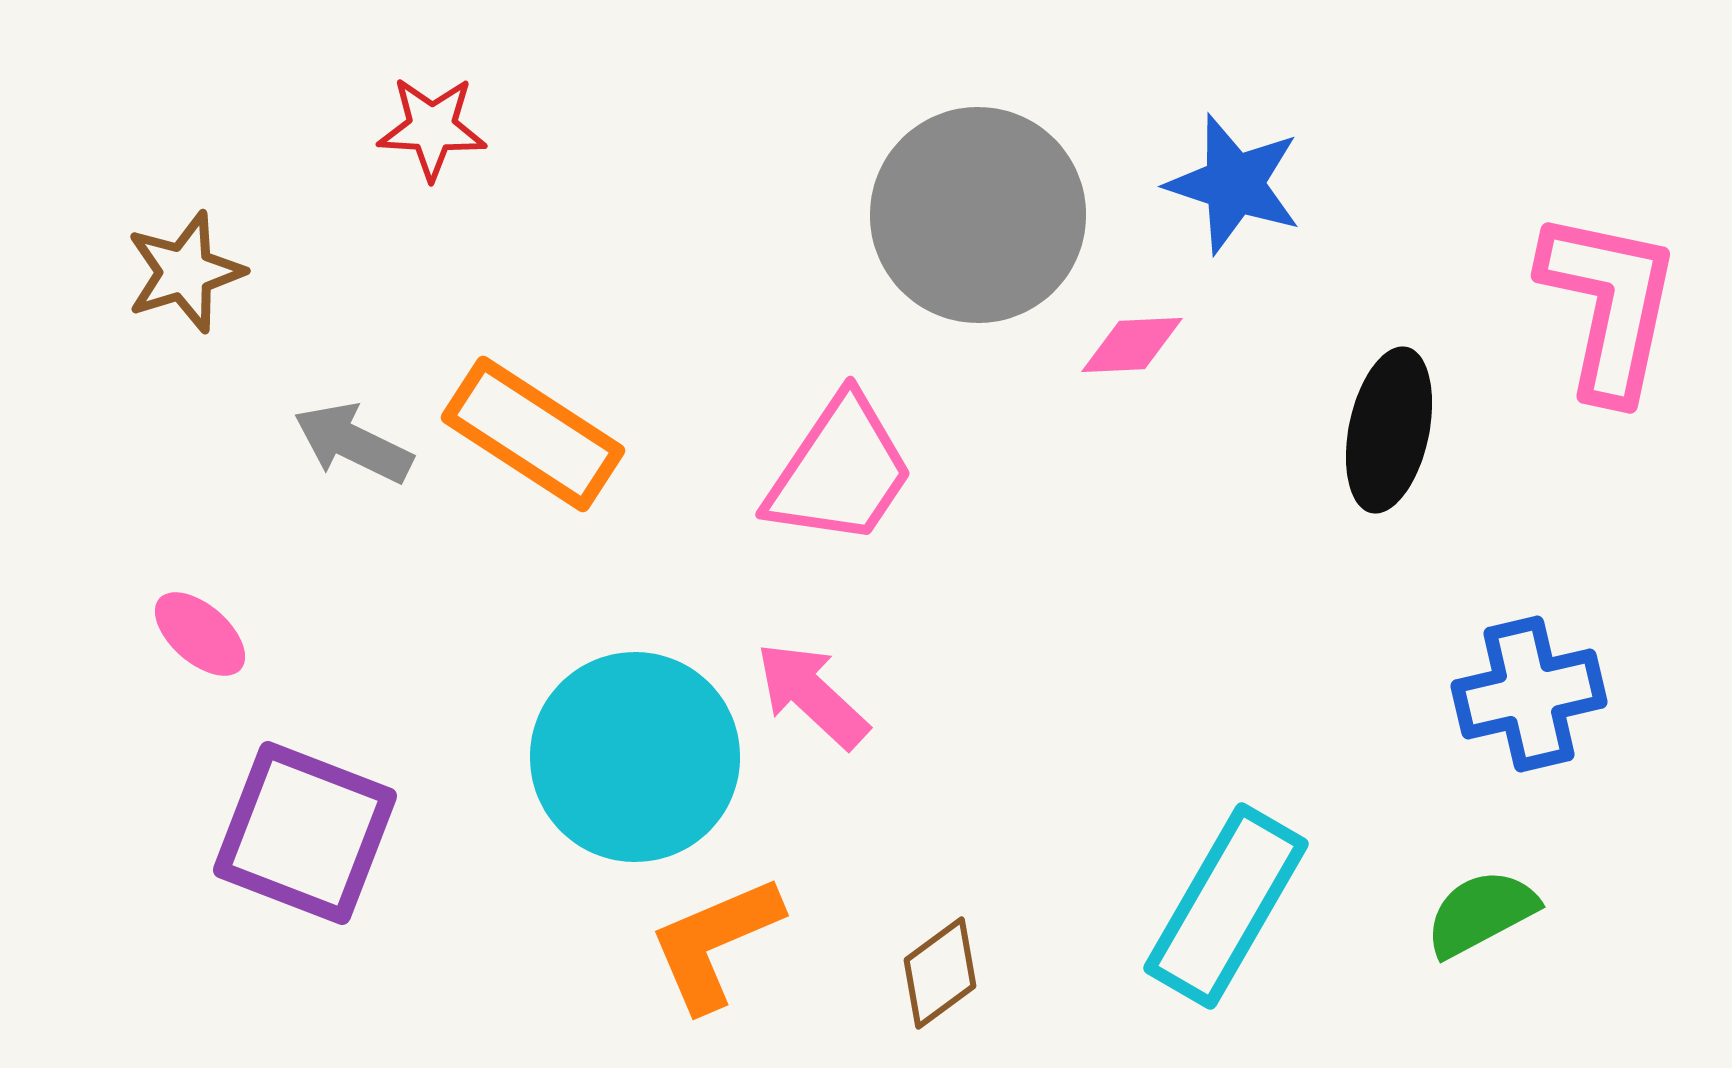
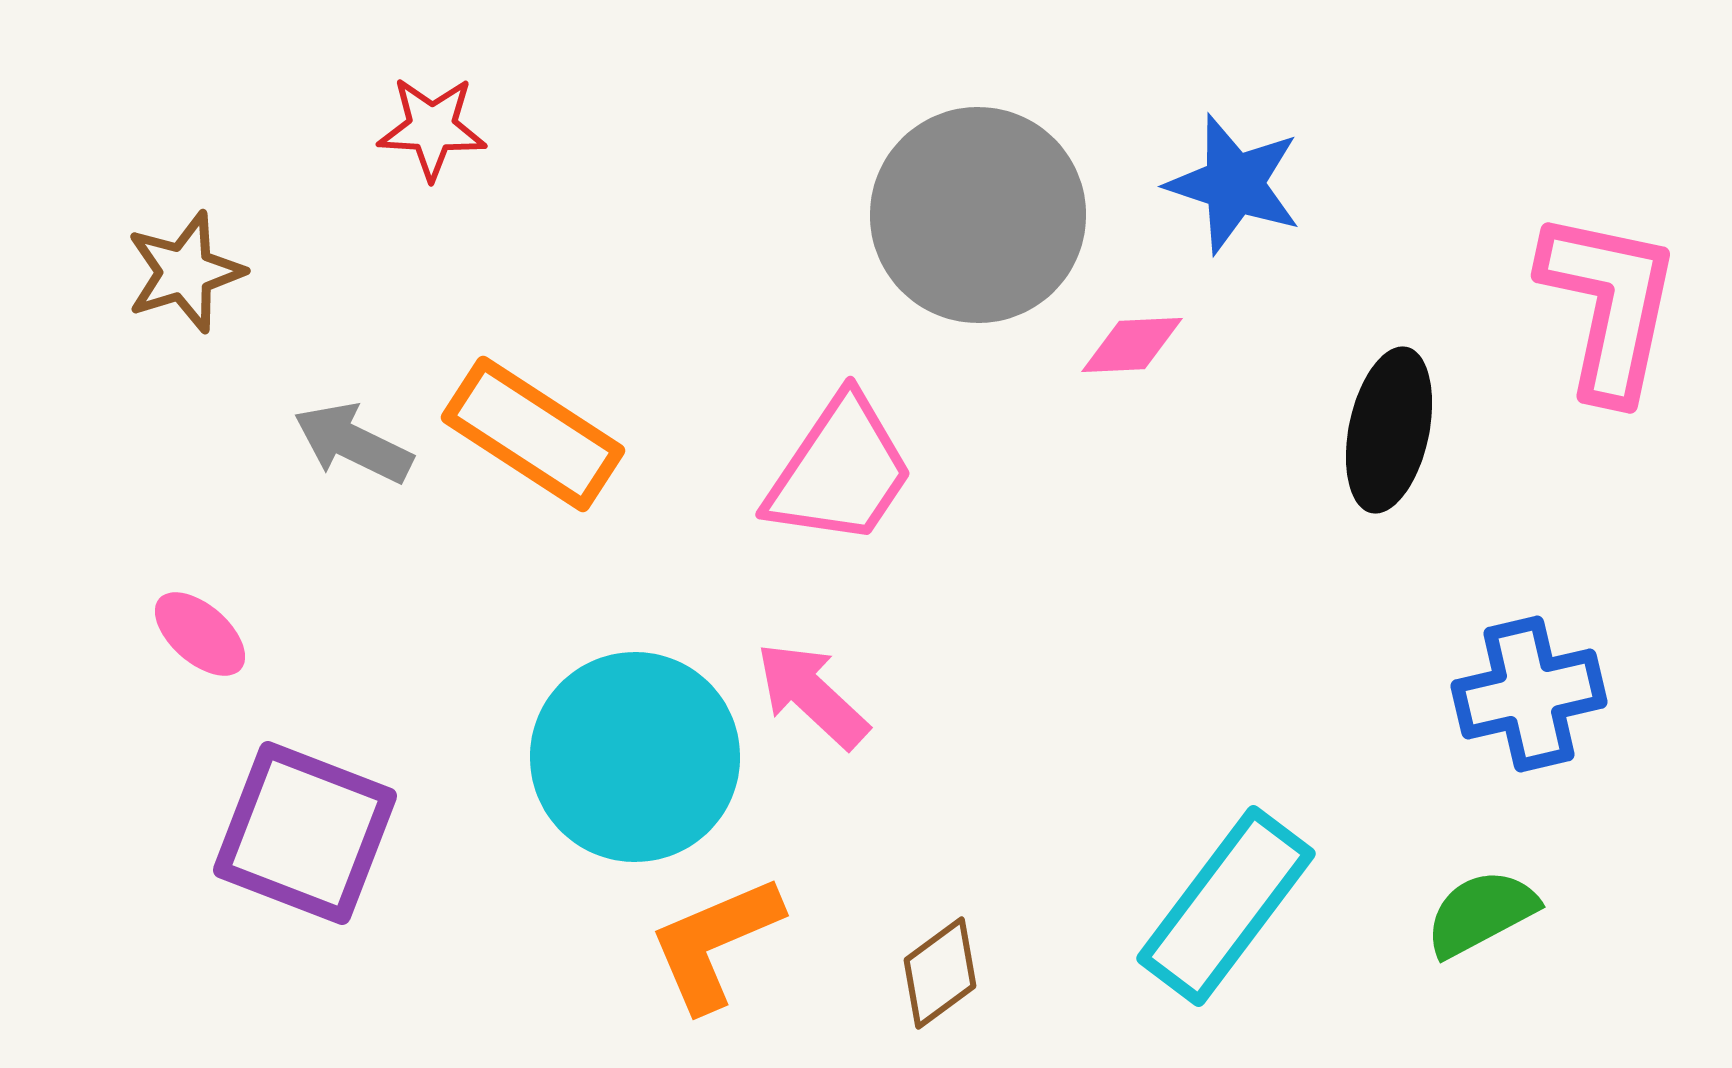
cyan rectangle: rotated 7 degrees clockwise
